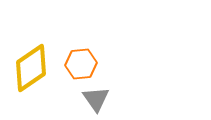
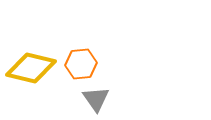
yellow diamond: rotated 48 degrees clockwise
